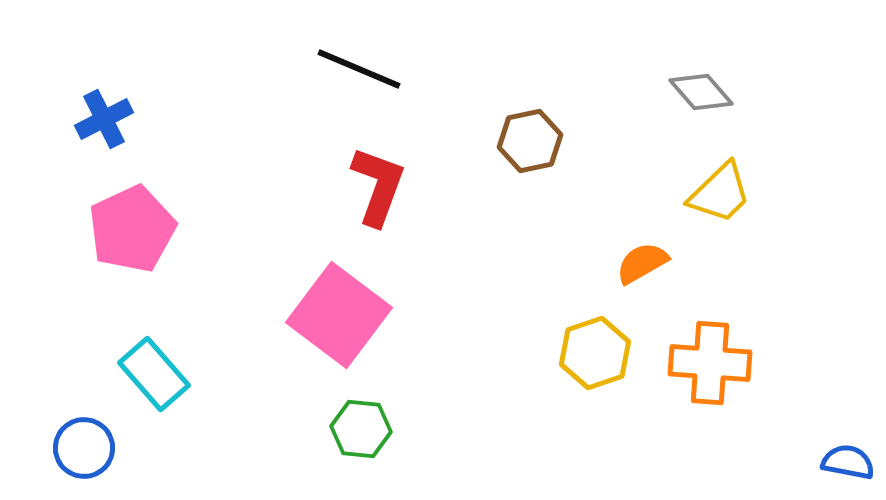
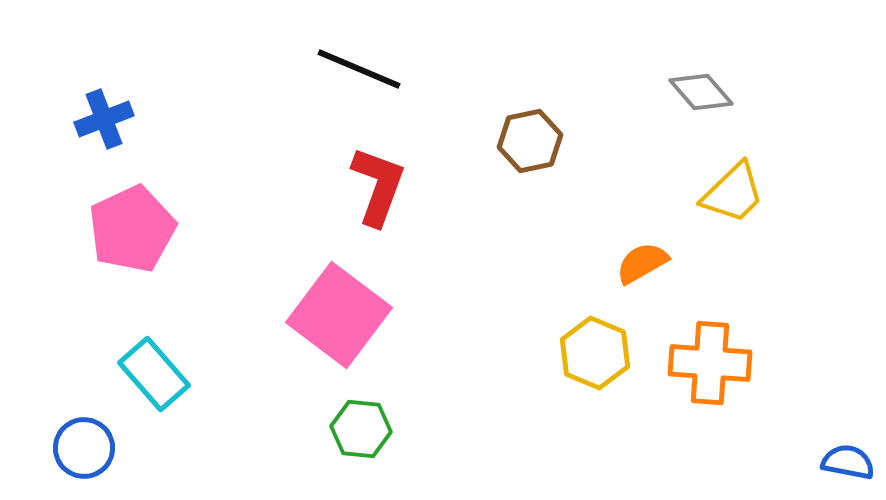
blue cross: rotated 6 degrees clockwise
yellow trapezoid: moved 13 px right
yellow hexagon: rotated 18 degrees counterclockwise
